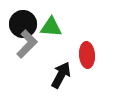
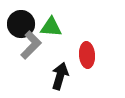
black circle: moved 2 px left
gray L-shape: moved 4 px right, 1 px down
black arrow: moved 1 px left, 1 px down; rotated 12 degrees counterclockwise
